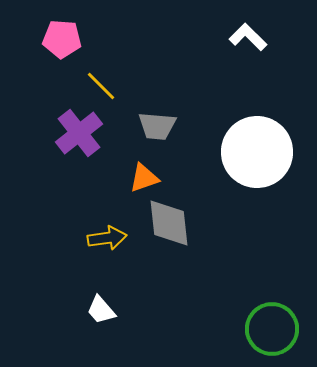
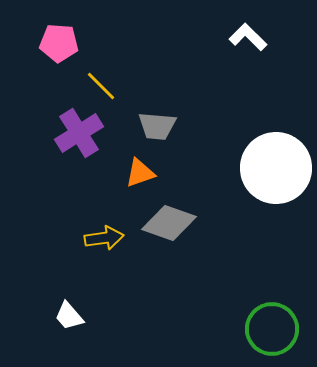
pink pentagon: moved 3 px left, 4 px down
purple cross: rotated 6 degrees clockwise
white circle: moved 19 px right, 16 px down
orange triangle: moved 4 px left, 5 px up
gray diamond: rotated 64 degrees counterclockwise
yellow arrow: moved 3 px left
white trapezoid: moved 32 px left, 6 px down
